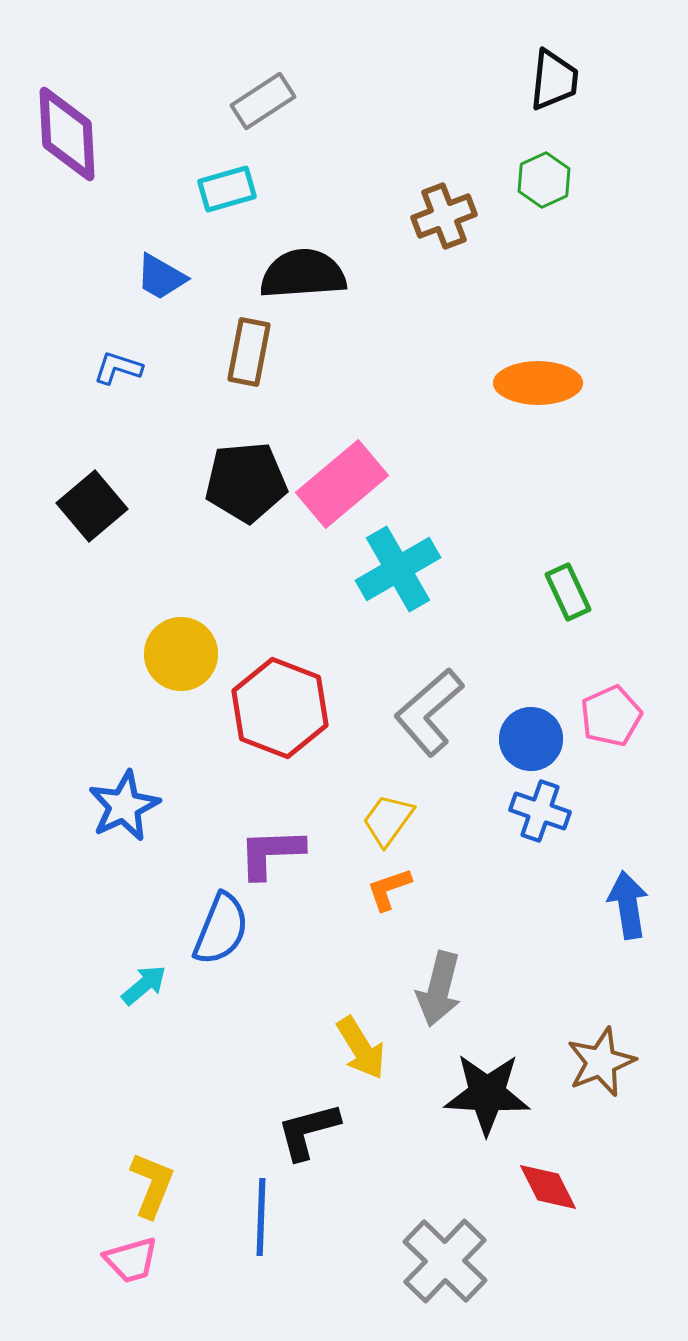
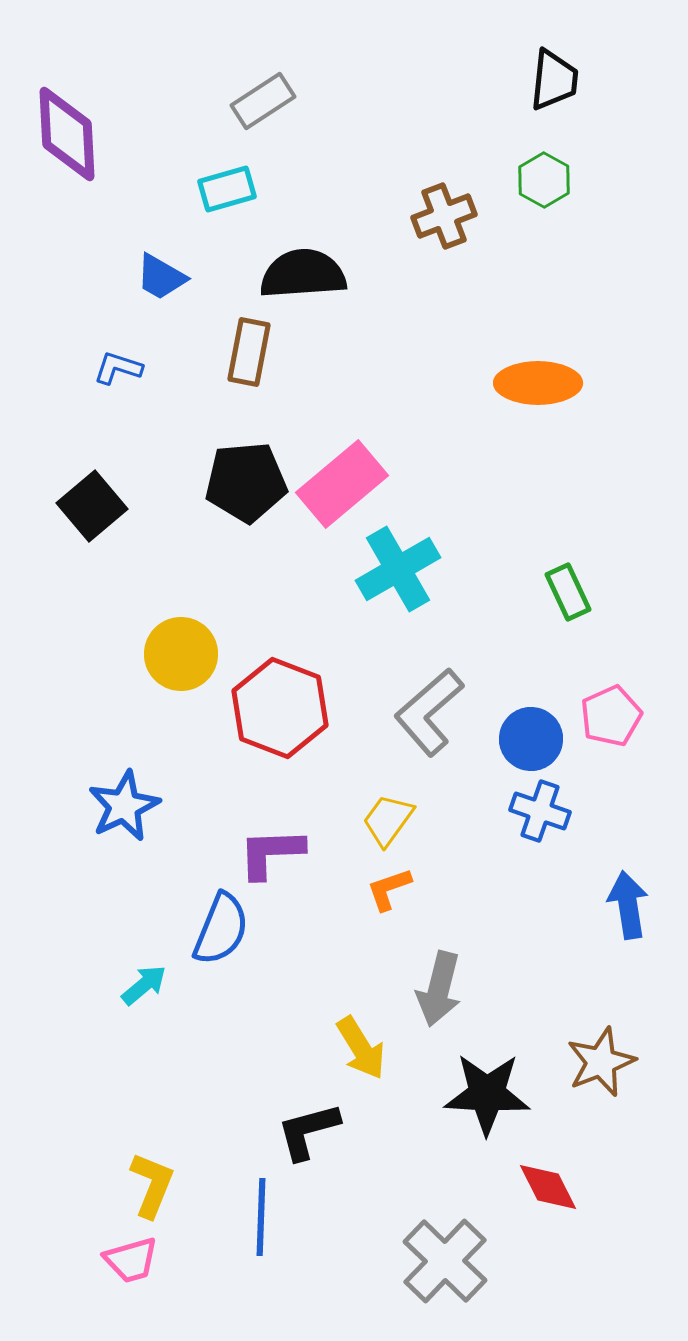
green hexagon: rotated 6 degrees counterclockwise
